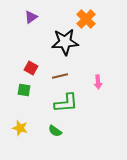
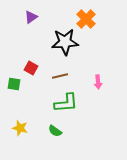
green square: moved 10 px left, 6 px up
